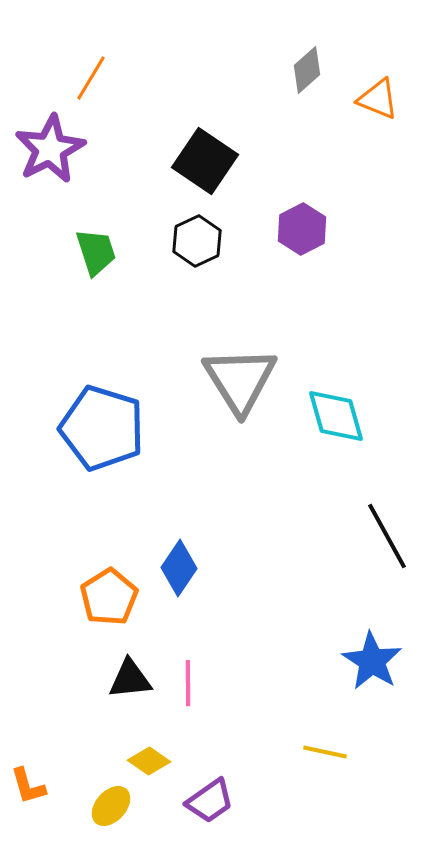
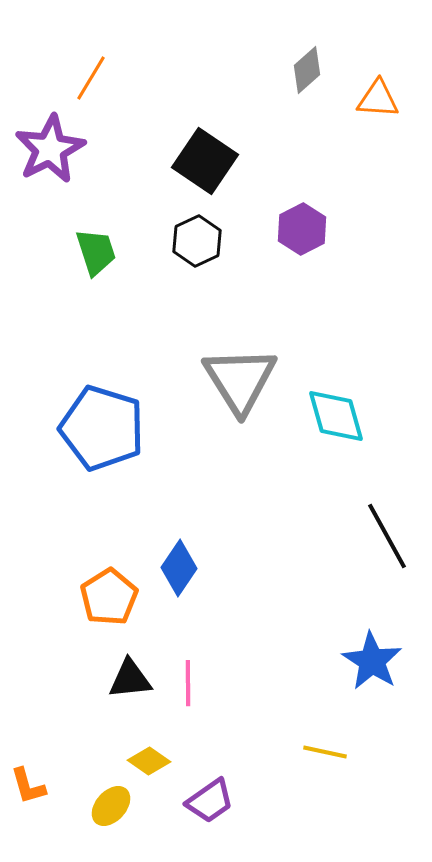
orange triangle: rotated 18 degrees counterclockwise
